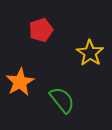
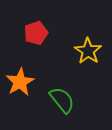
red pentagon: moved 5 px left, 3 px down
yellow star: moved 2 px left, 2 px up
